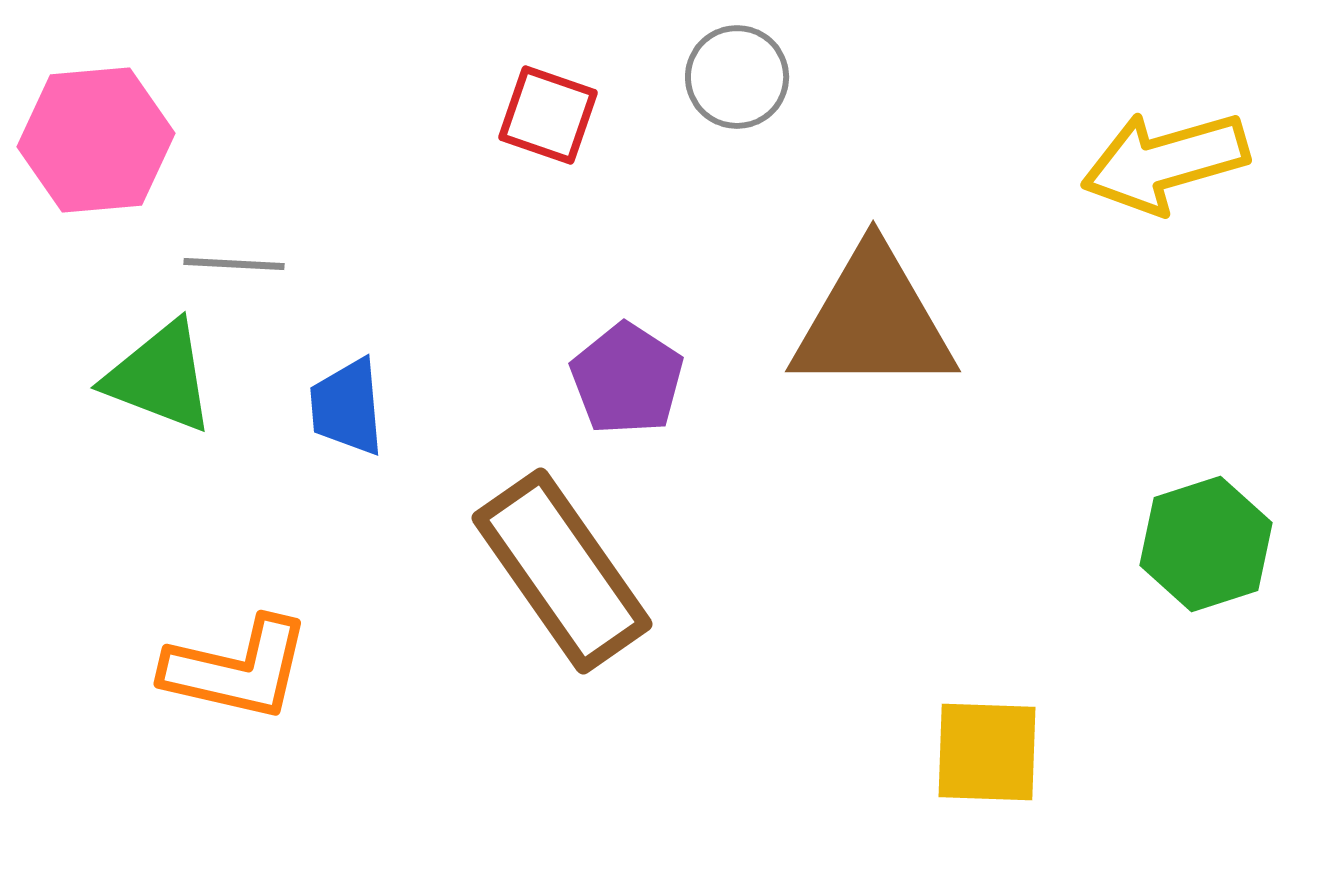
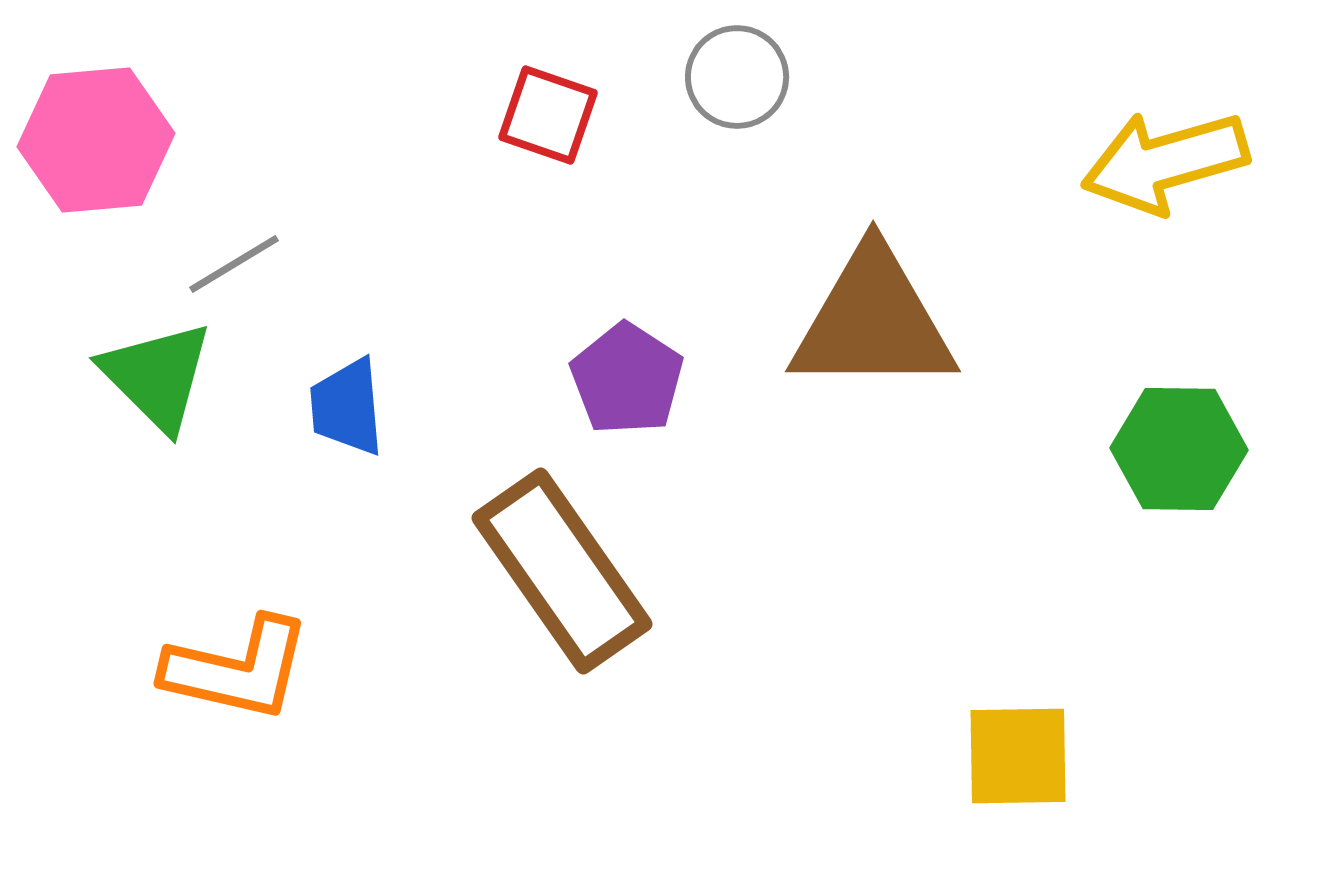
gray line: rotated 34 degrees counterclockwise
green triangle: moved 3 px left, 1 px up; rotated 24 degrees clockwise
green hexagon: moved 27 px left, 95 px up; rotated 19 degrees clockwise
yellow square: moved 31 px right, 4 px down; rotated 3 degrees counterclockwise
